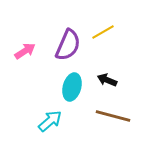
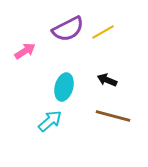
purple semicircle: moved 16 px up; rotated 40 degrees clockwise
cyan ellipse: moved 8 px left
